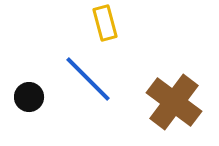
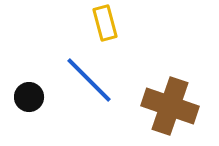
blue line: moved 1 px right, 1 px down
brown cross: moved 4 px left, 4 px down; rotated 18 degrees counterclockwise
